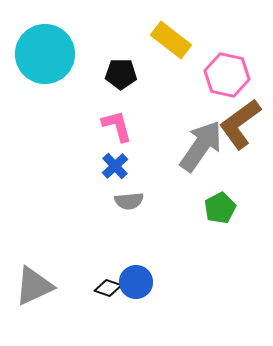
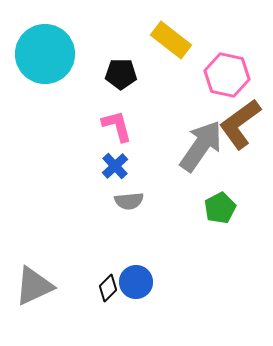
black diamond: rotated 64 degrees counterclockwise
